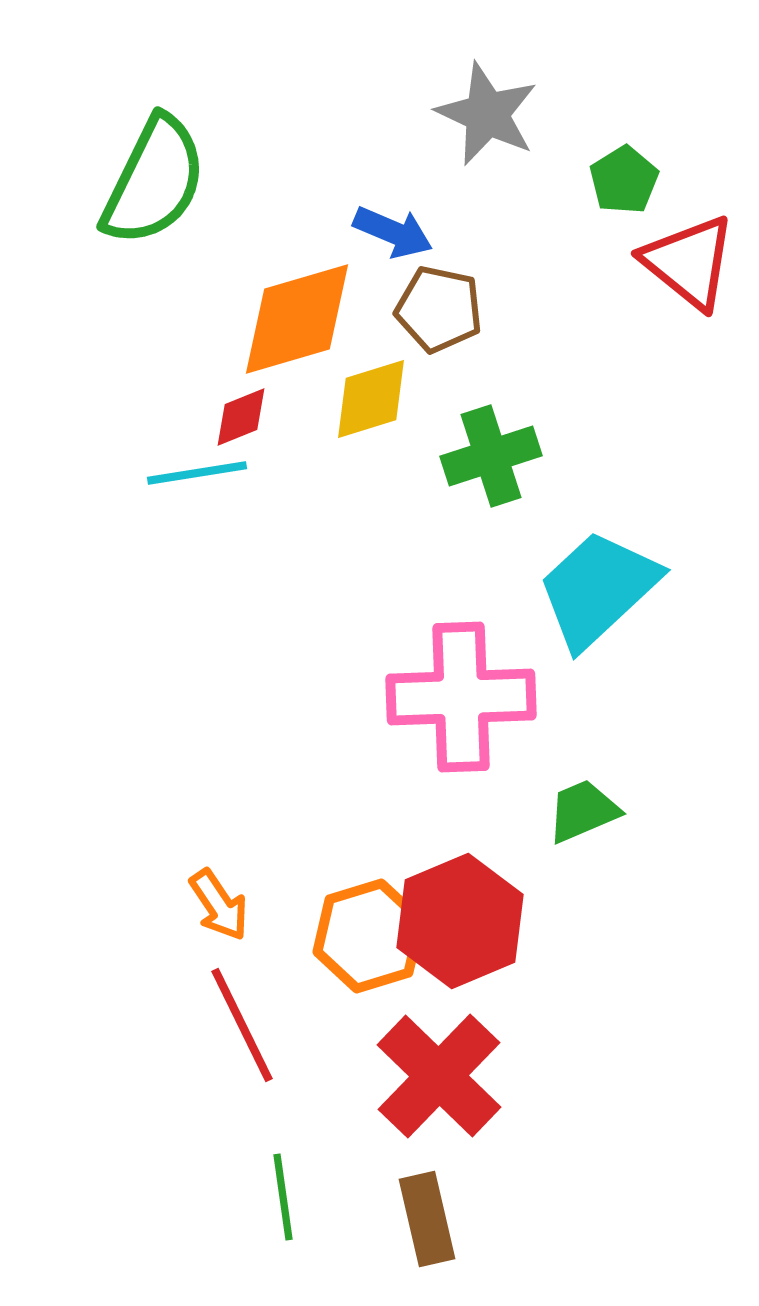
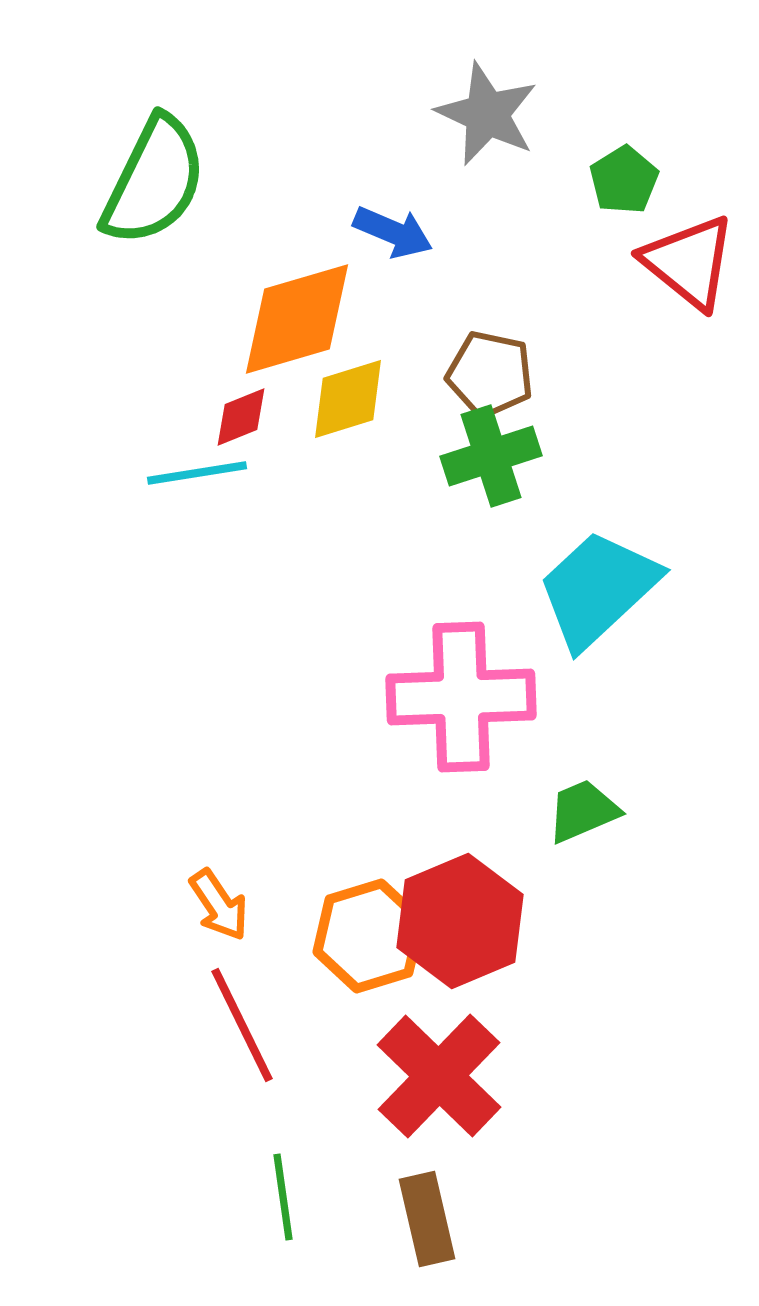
brown pentagon: moved 51 px right, 65 px down
yellow diamond: moved 23 px left
